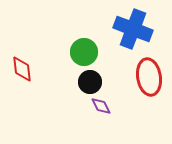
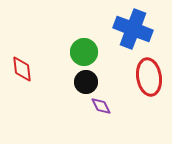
black circle: moved 4 px left
